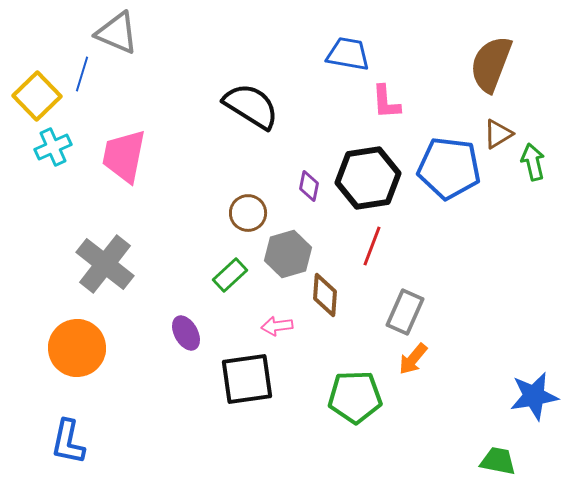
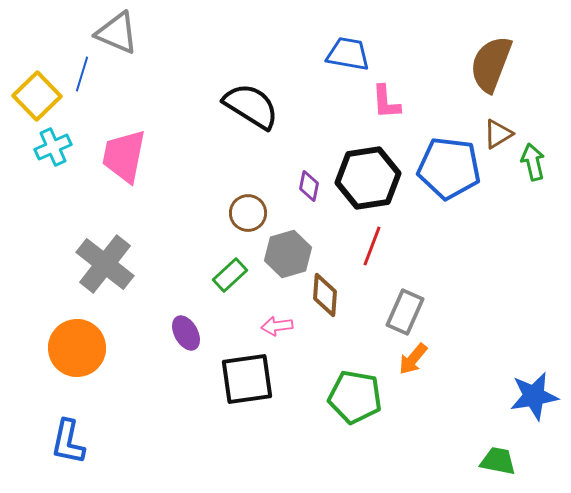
green pentagon: rotated 12 degrees clockwise
